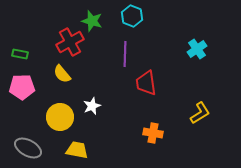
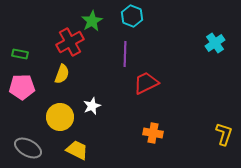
green star: rotated 25 degrees clockwise
cyan cross: moved 18 px right, 6 px up
yellow semicircle: rotated 120 degrees counterclockwise
red trapezoid: rotated 72 degrees clockwise
yellow L-shape: moved 24 px right, 21 px down; rotated 40 degrees counterclockwise
yellow trapezoid: rotated 15 degrees clockwise
